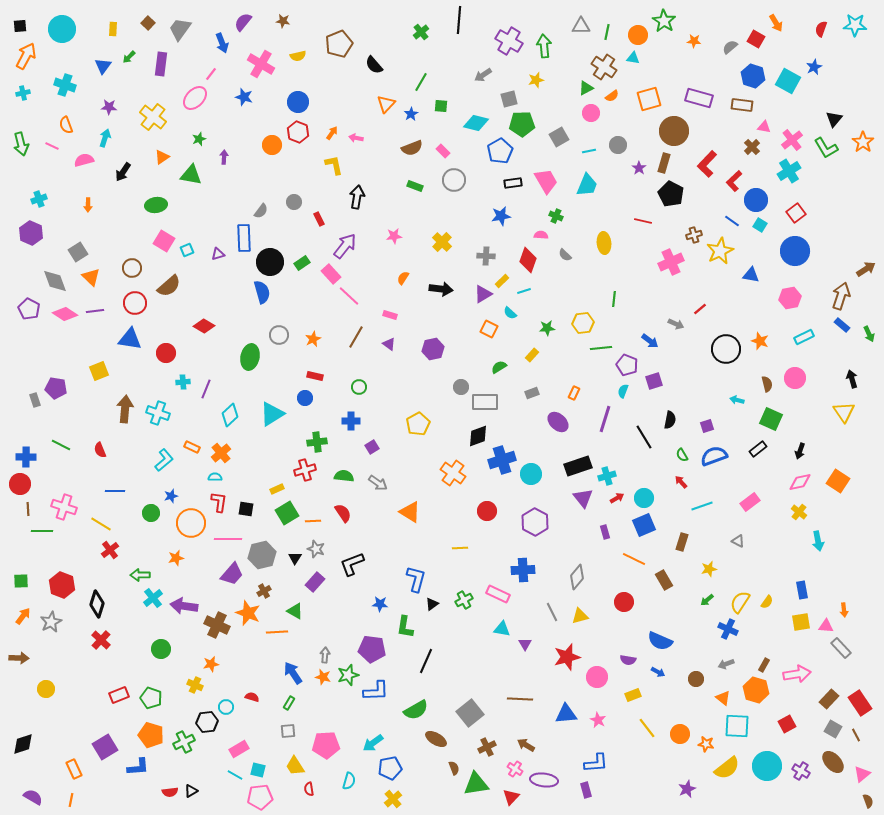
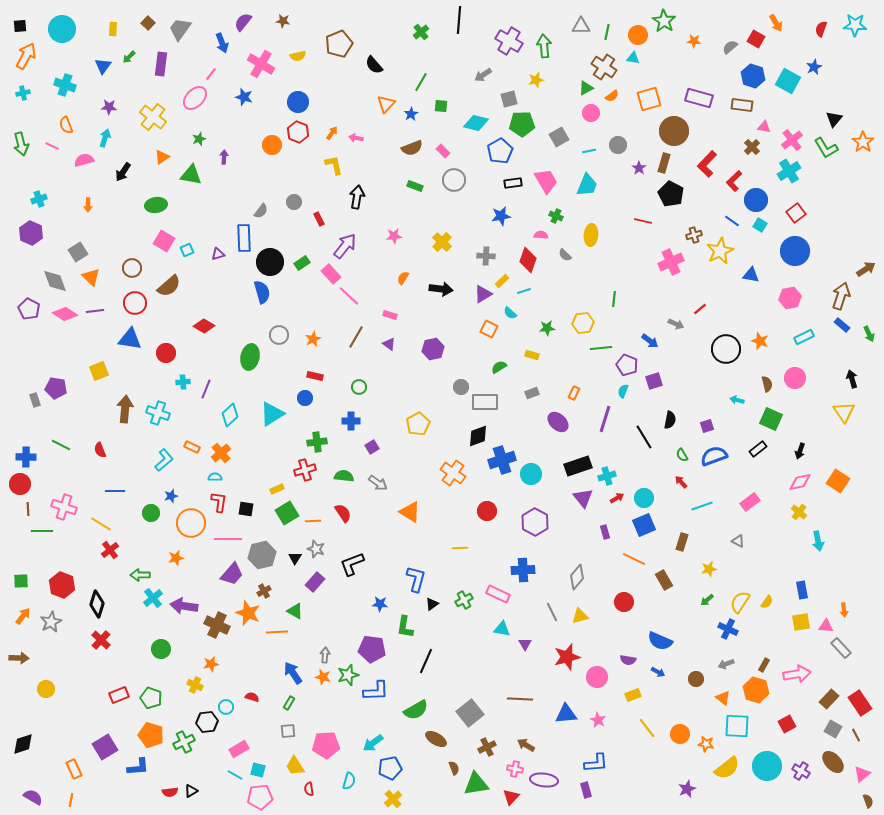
yellow ellipse at (604, 243): moved 13 px left, 8 px up; rotated 10 degrees clockwise
yellow rectangle at (532, 355): rotated 64 degrees clockwise
pink cross at (515, 769): rotated 21 degrees counterclockwise
